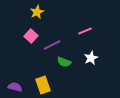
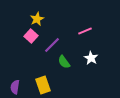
yellow star: moved 7 px down
purple line: rotated 18 degrees counterclockwise
white star: rotated 16 degrees counterclockwise
green semicircle: rotated 32 degrees clockwise
purple semicircle: rotated 96 degrees counterclockwise
